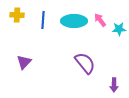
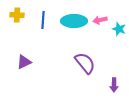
pink arrow: rotated 64 degrees counterclockwise
cyan star: rotated 24 degrees clockwise
purple triangle: rotated 21 degrees clockwise
